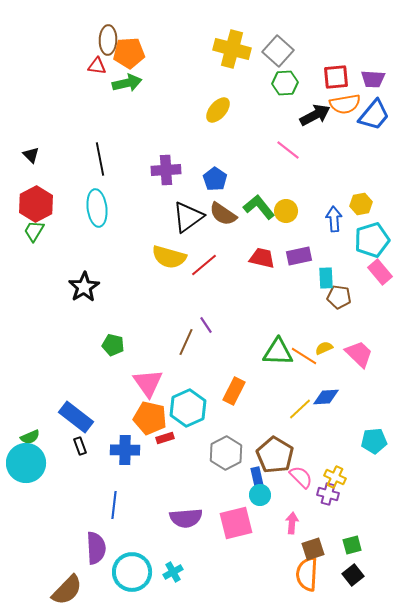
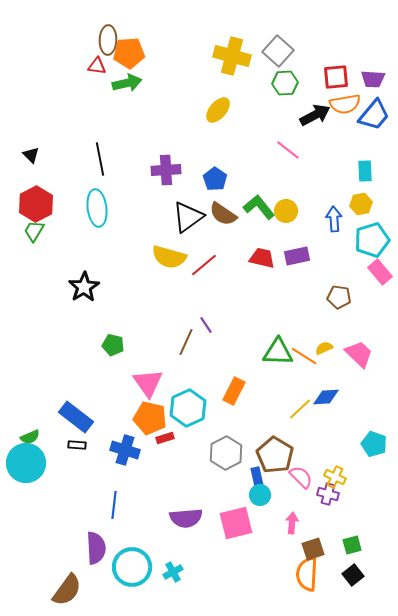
yellow cross at (232, 49): moved 7 px down
purple rectangle at (299, 256): moved 2 px left
cyan rectangle at (326, 278): moved 39 px right, 107 px up
cyan pentagon at (374, 441): moved 3 px down; rotated 25 degrees clockwise
black rectangle at (80, 446): moved 3 px left, 1 px up; rotated 66 degrees counterclockwise
blue cross at (125, 450): rotated 16 degrees clockwise
cyan circle at (132, 572): moved 5 px up
brown semicircle at (67, 590): rotated 8 degrees counterclockwise
